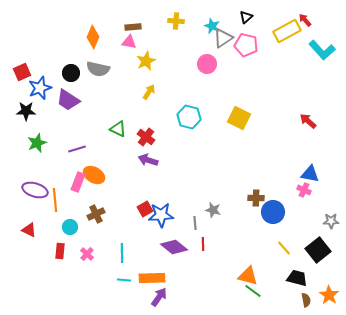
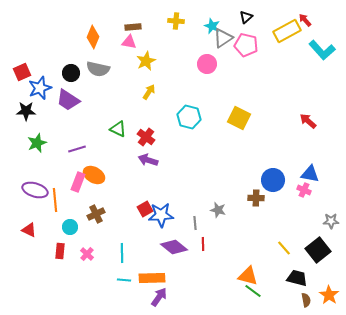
gray star at (213, 210): moved 5 px right
blue circle at (273, 212): moved 32 px up
